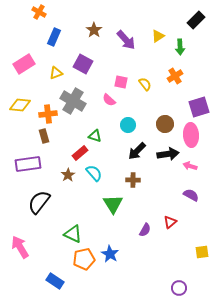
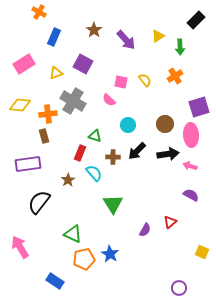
yellow semicircle at (145, 84): moved 4 px up
red rectangle at (80, 153): rotated 28 degrees counterclockwise
brown star at (68, 175): moved 5 px down
brown cross at (133, 180): moved 20 px left, 23 px up
yellow square at (202, 252): rotated 32 degrees clockwise
